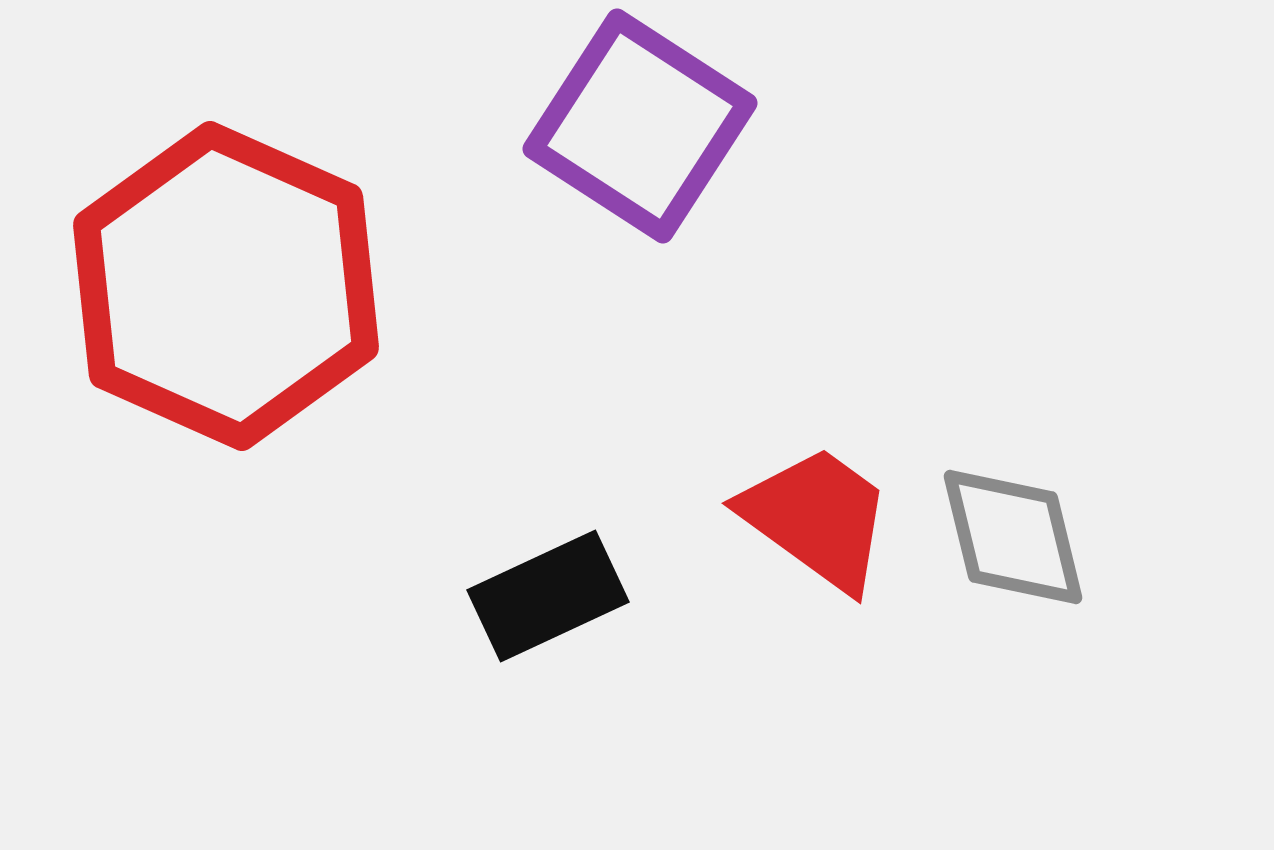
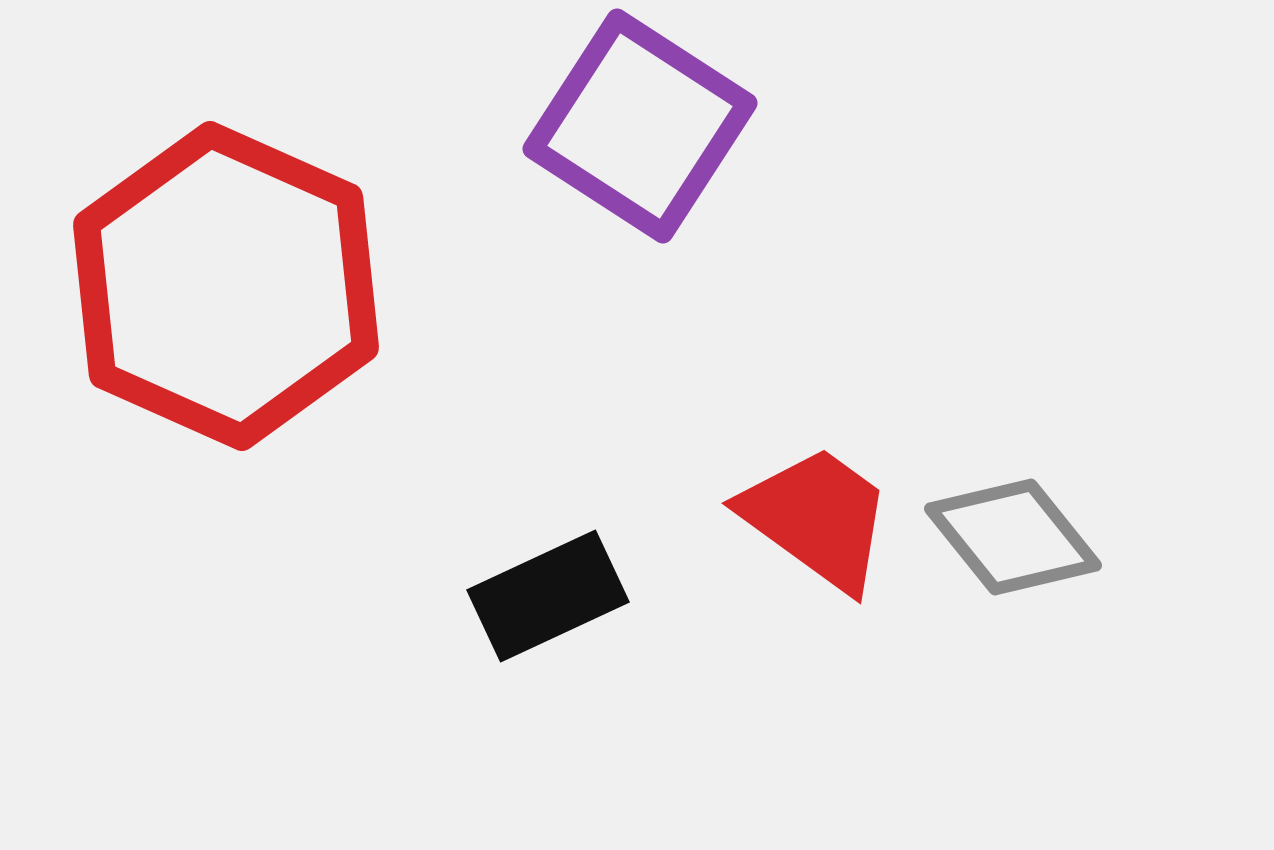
gray diamond: rotated 25 degrees counterclockwise
